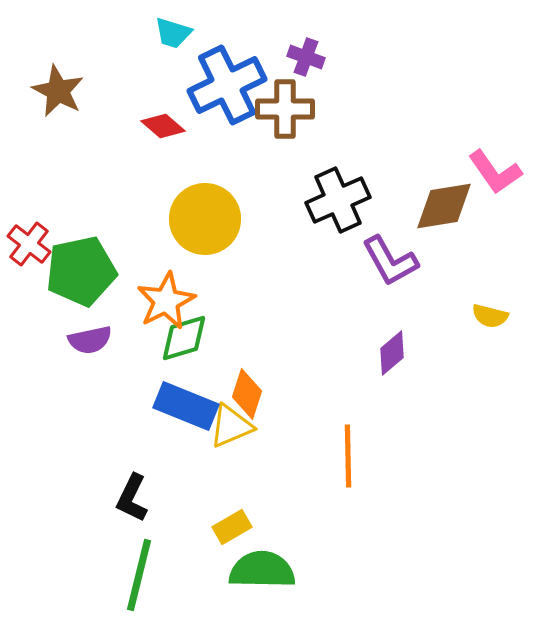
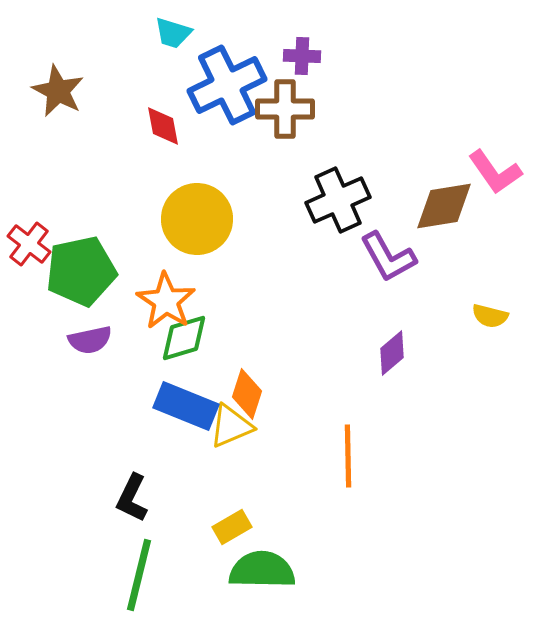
purple cross: moved 4 px left, 1 px up; rotated 18 degrees counterclockwise
red diamond: rotated 39 degrees clockwise
yellow circle: moved 8 px left
purple L-shape: moved 2 px left, 4 px up
orange star: rotated 12 degrees counterclockwise
